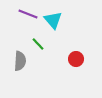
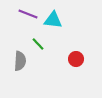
cyan triangle: rotated 42 degrees counterclockwise
